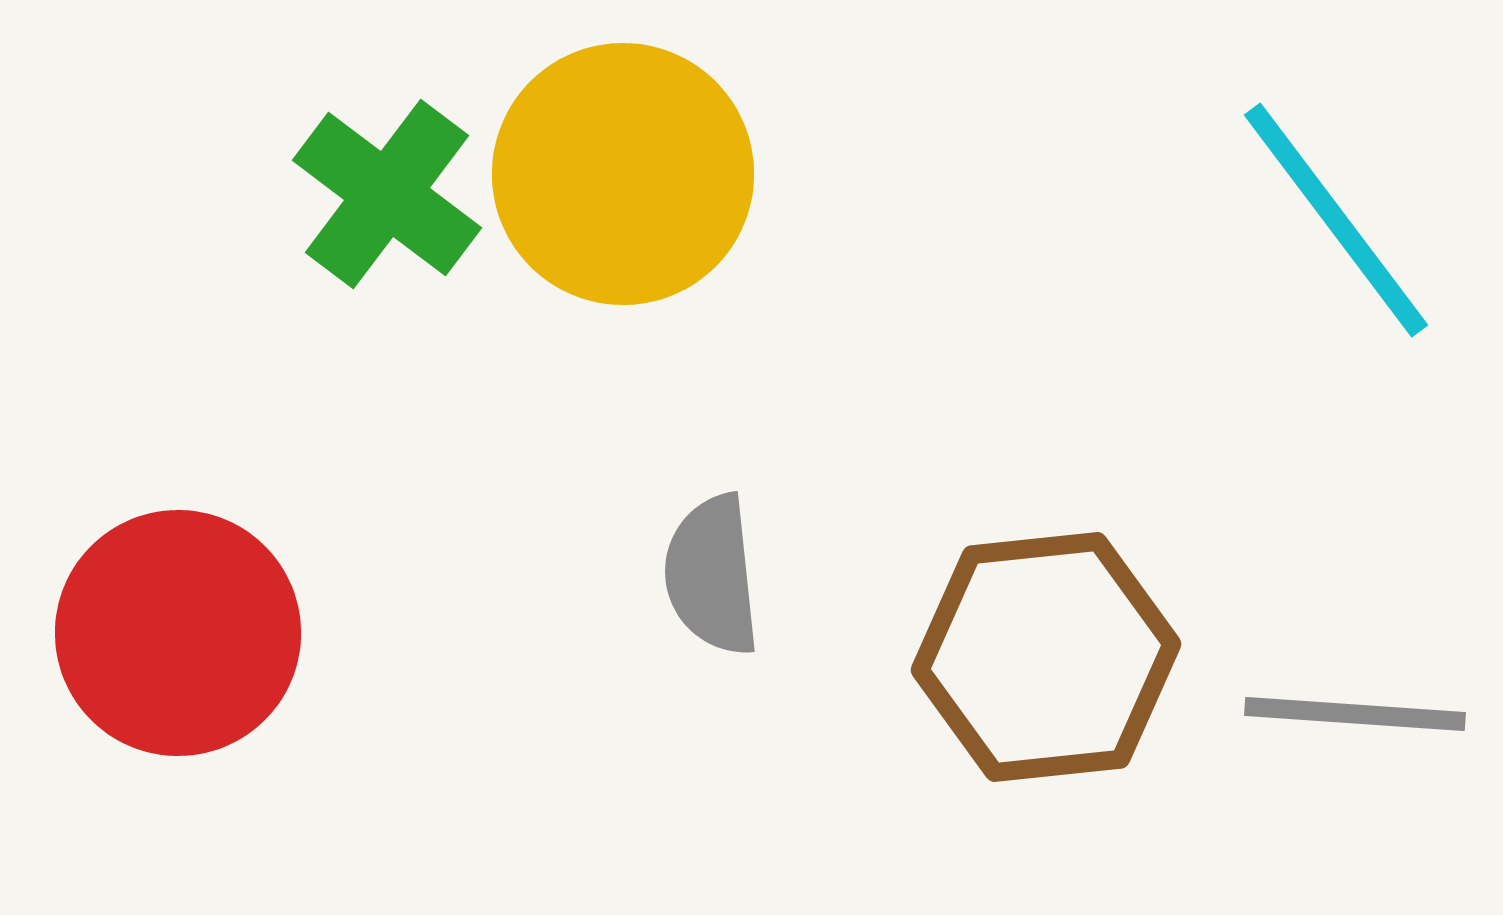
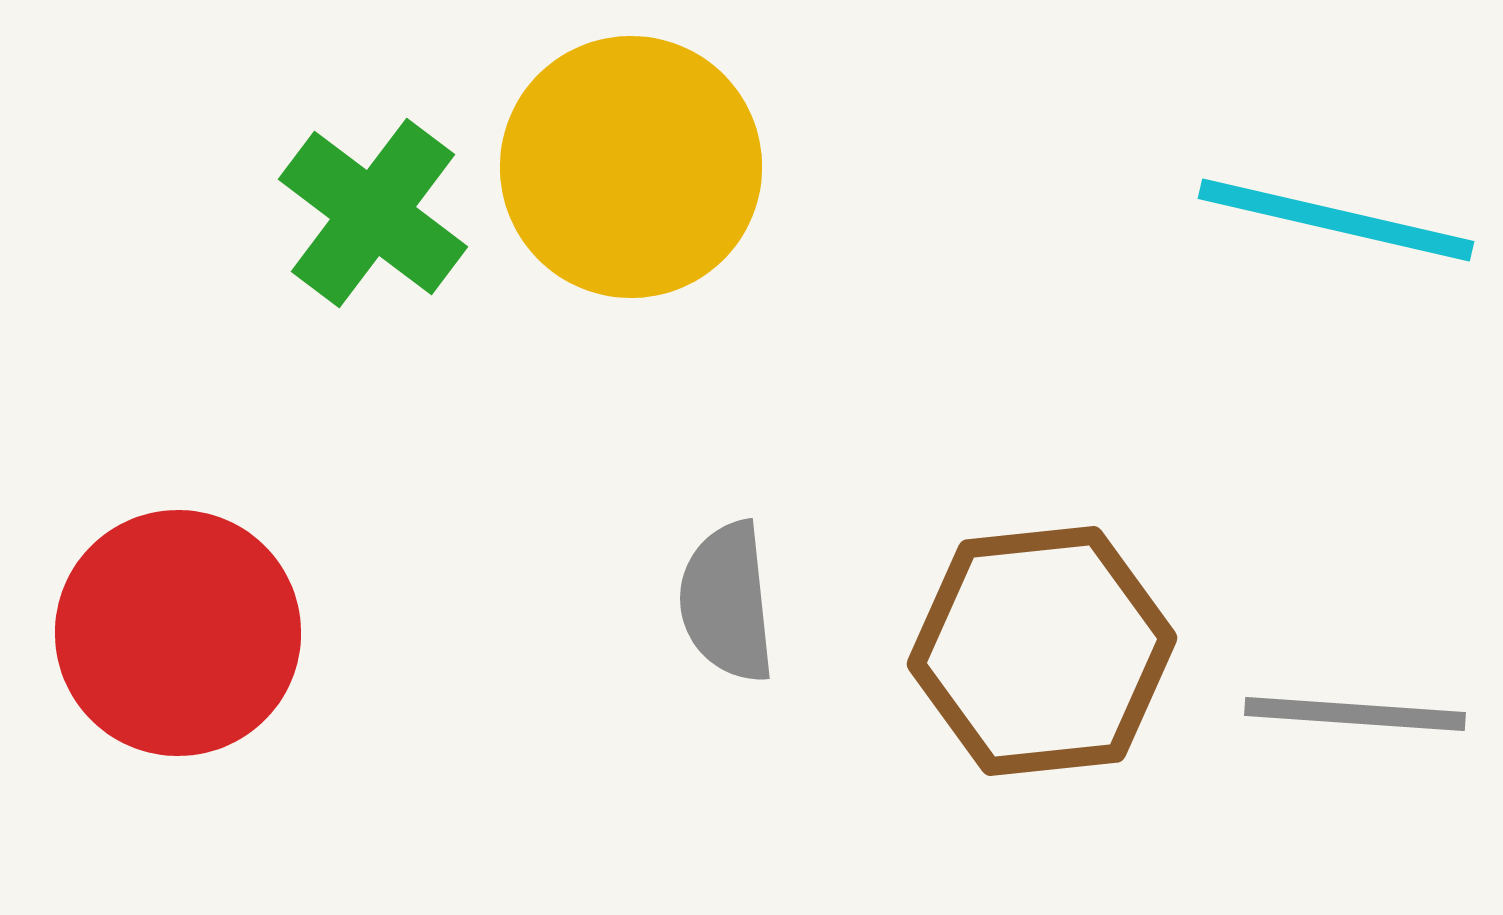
yellow circle: moved 8 px right, 7 px up
green cross: moved 14 px left, 19 px down
cyan line: rotated 40 degrees counterclockwise
gray semicircle: moved 15 px right, 27 px down
brown hexagon: moved 4 px left, 6 px up
